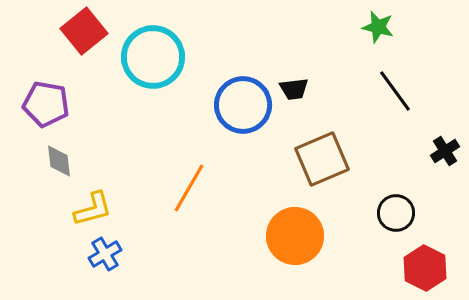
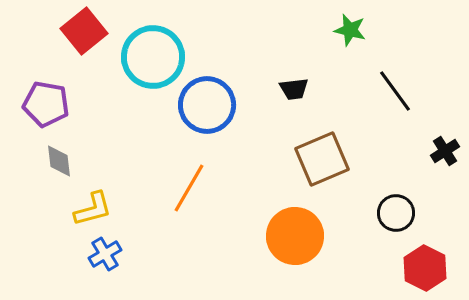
green star: moved 28 px left, 3 px down
blue circle: moved 36 px left
